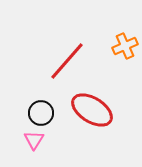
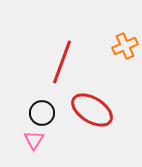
red line: moved 5 px left, 1 px down; rotated 21 degrees counterclockwise
black circle: moved 1 px right
